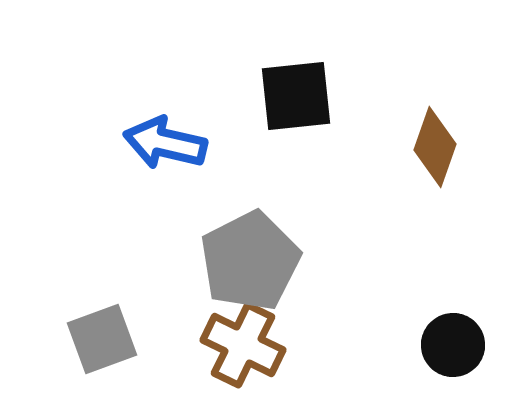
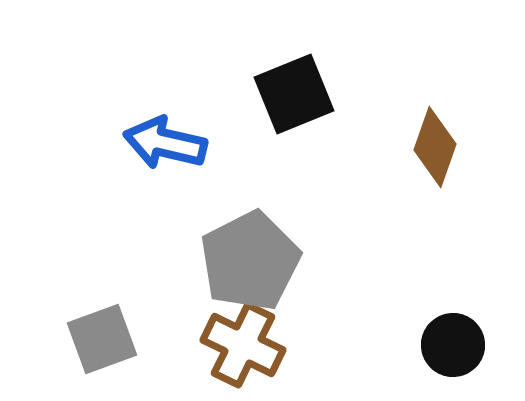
black square: moved 2 px left, 2 px up; rotated 16 degrees counterclockwise
